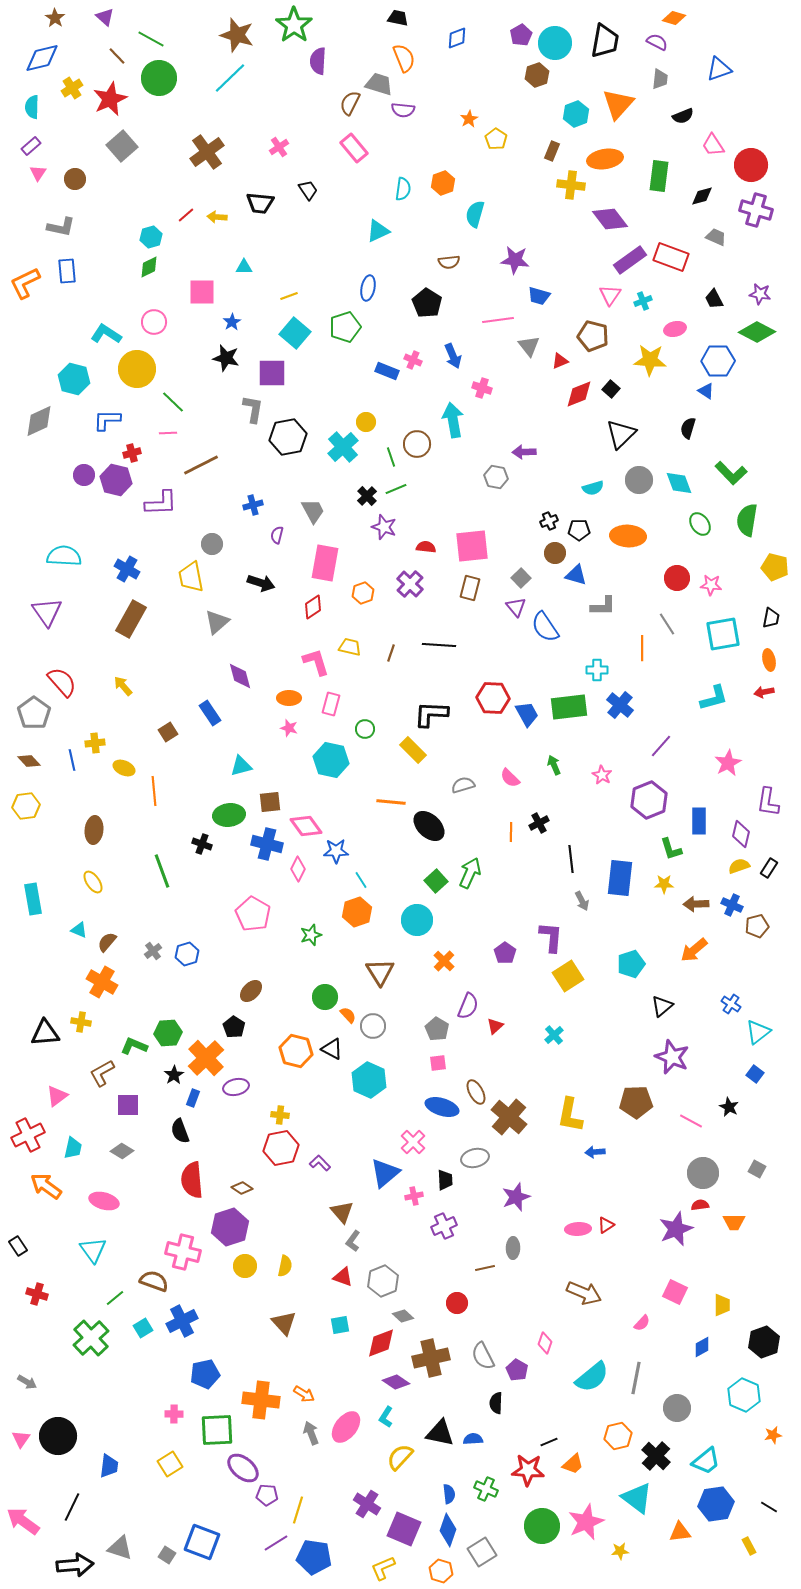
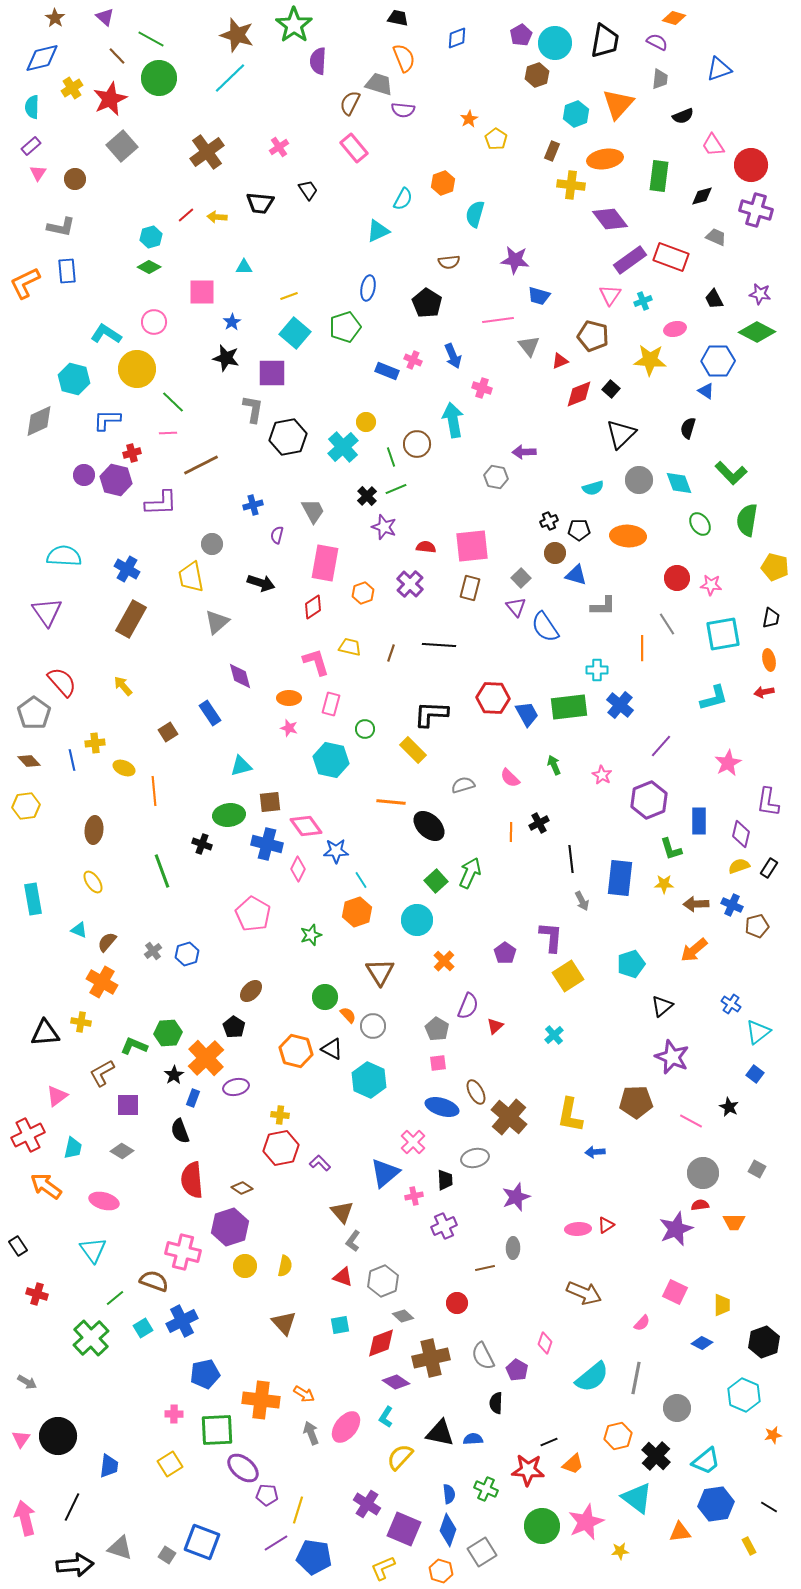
cyan semicircle at (403, 189): moved 10 px down; rotated 20 degrees clockwise
green diamond at (149, 267): rotated 55 degrees clockwise
blue diamond at (702, 1347): moved 4 px up; rotated 55 degrees clockwise
pink arrow at (23, 1521): moved 2 px right, 3 px up; rotated 40 degrees clockwise
